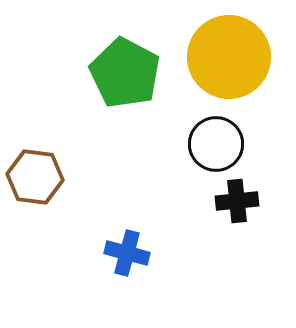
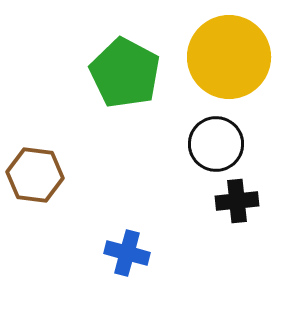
brown hexagon: moved 2 px up
